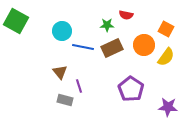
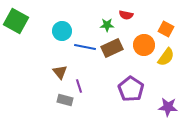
blue line: moved 2 px right
